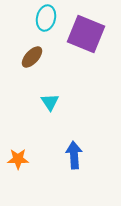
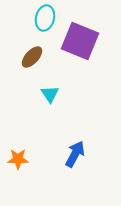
cyan ellipse: moved 1 px left
purple square: moved 6 px left, 7 px down
cyan triangle: moved 8 px up
blue arrow: moved 1 px right, 1 px up; rotated 32 degrees clockwise
